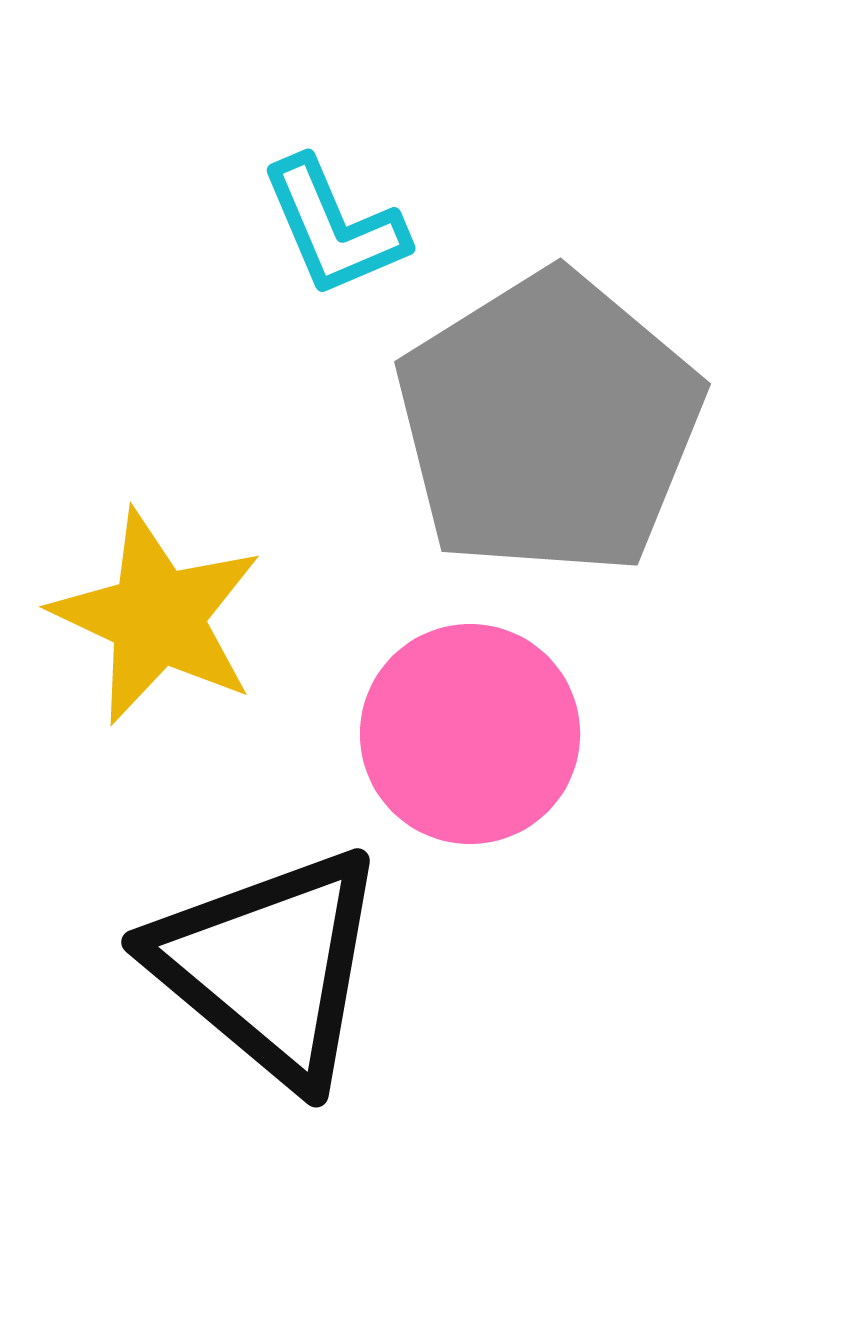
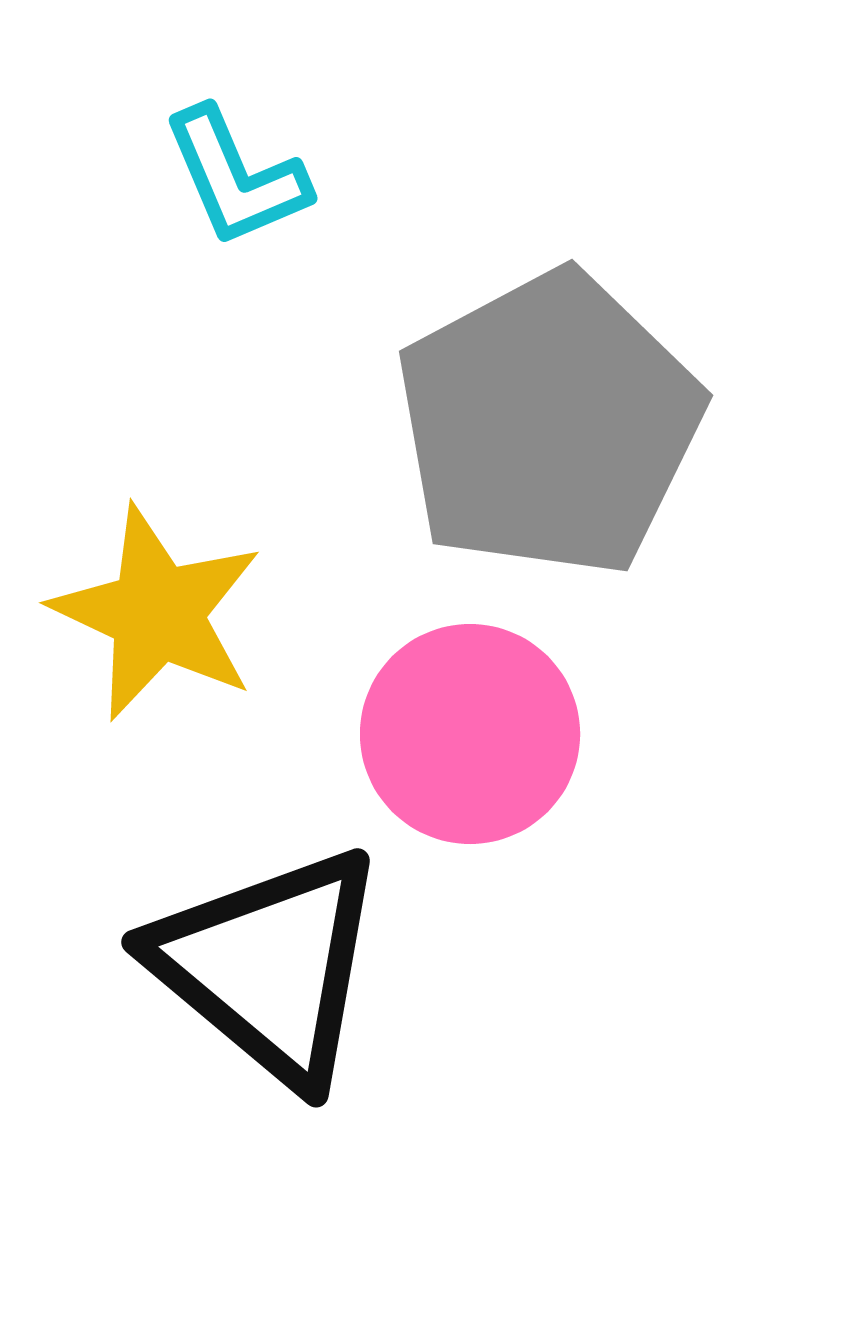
cyan L-shape: moved 98 px left, 50 px up
gray pentagon: rotated 4 degrees clockwise
yellow star: moved 4 px up
